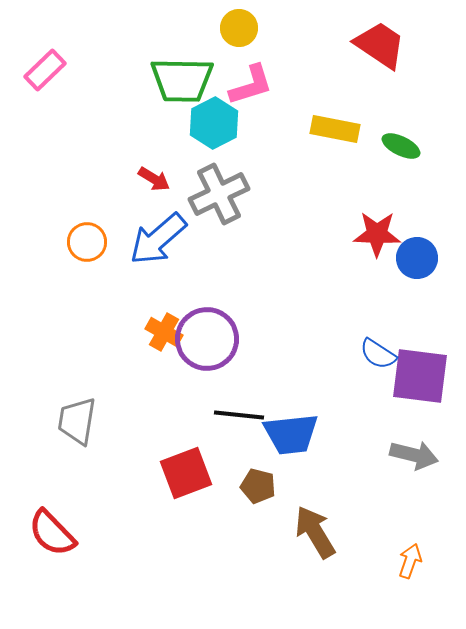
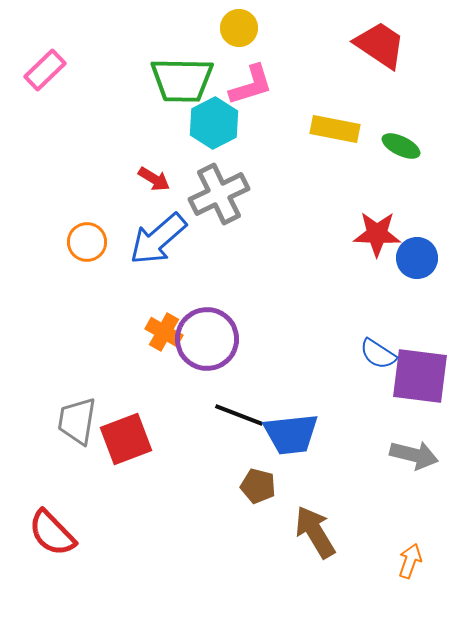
black line: rotated 15 degrees clockwise
red square: moved 60 px left, 34 px up
